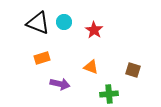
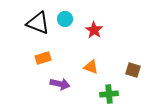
cyan circle: moved 1 px right, 3 px up
orange rectangle: moved 1 px right
